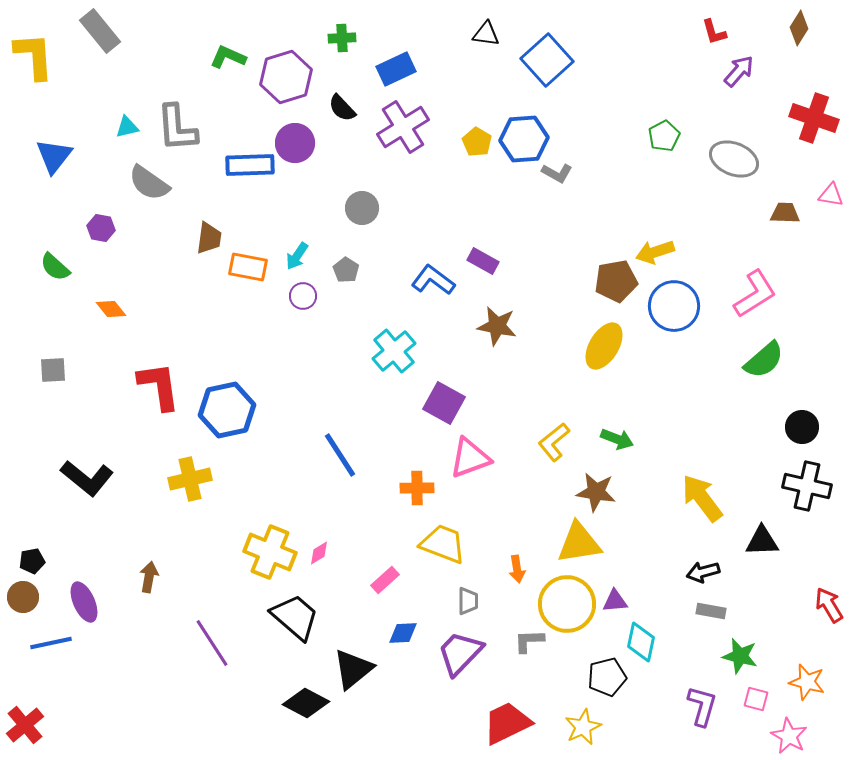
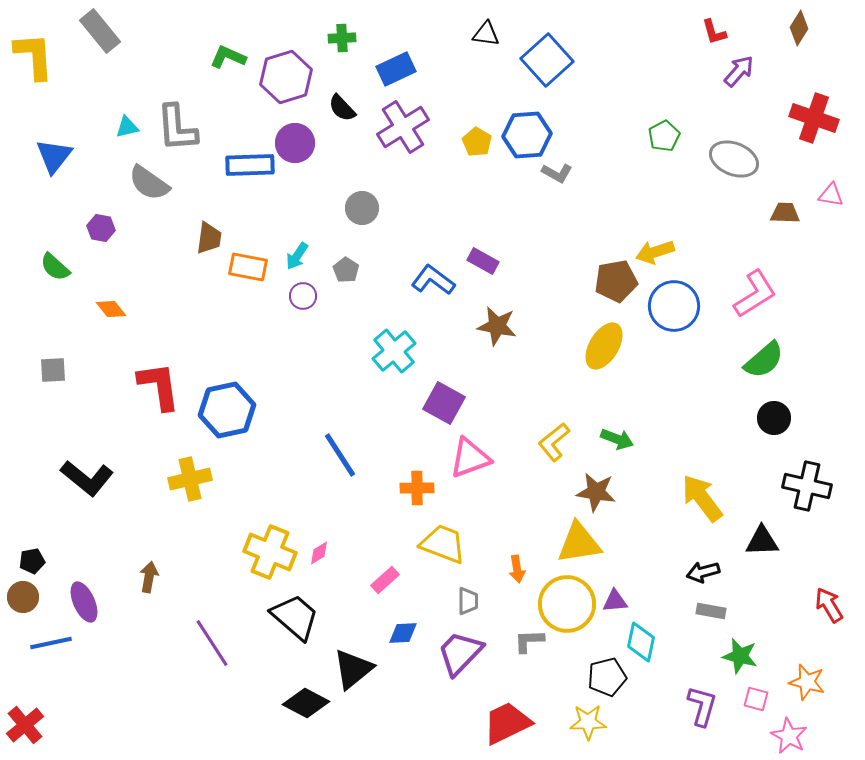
blue hexagon at (524, 139): moved 3 px right, 4 px up
black circle at (802, 427): moved 28 px left, 9 px up
yellow star at (583, 727): moved 5 px right, 5 px up; rotated 24 degrees clockwise
